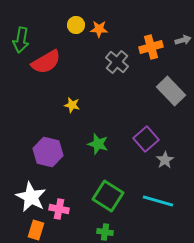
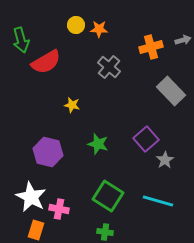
green arrow: rotated 25 degrees counterclockwise
gray cross: moved 8 px left, 5 px down
